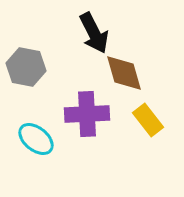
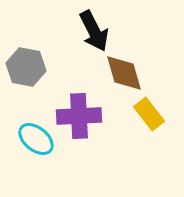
black arrow: moved 2 px up
purple cross: moved 8 px left, 2 px down
yellow rectangle: moved 1 px right, 6 px up
